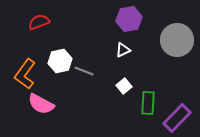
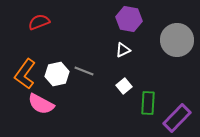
purple hexagon: rotated 20 degrees clockwise
white hexagon: moved 3 px left, 13 px down
